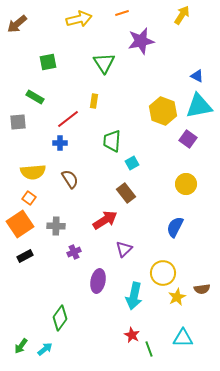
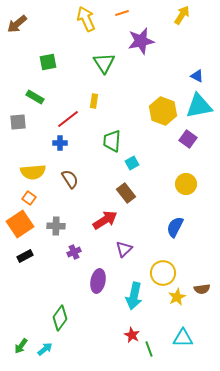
yellow arrow at (79, 19): moved 7 px right; rotated 100 degrees counterclockwise
